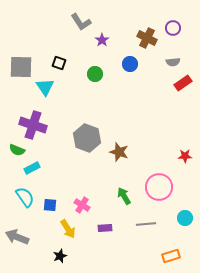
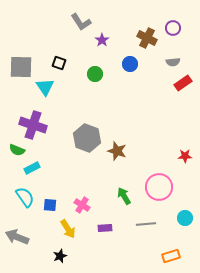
brown star: moved 2 px left, 1 px up
